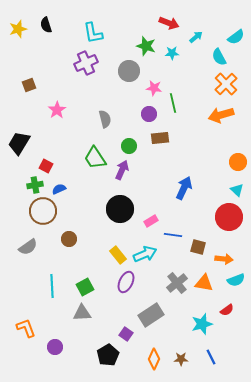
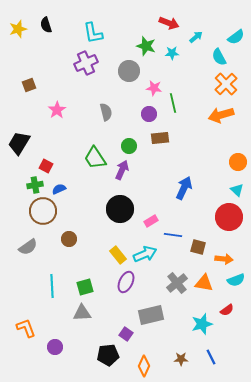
gray semicircle at (105, 119): moved 1 px right, 7 px up
green square at (85, 287): rotated 12 degrees clockwise
gray rectangle at (151, 315): rotated 20 degrees clockwise
black pentagon at (108, 355): rotated 25 degrees clockwise
orange diamond at (154, 359): moved 10 px left, 7 px down
